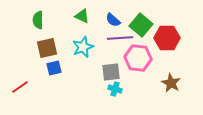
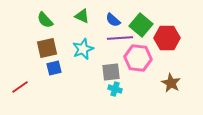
green semicircle: moved 7 px right; rotated 42 degrees counterclockwise
cyan star: moved 2 px down
